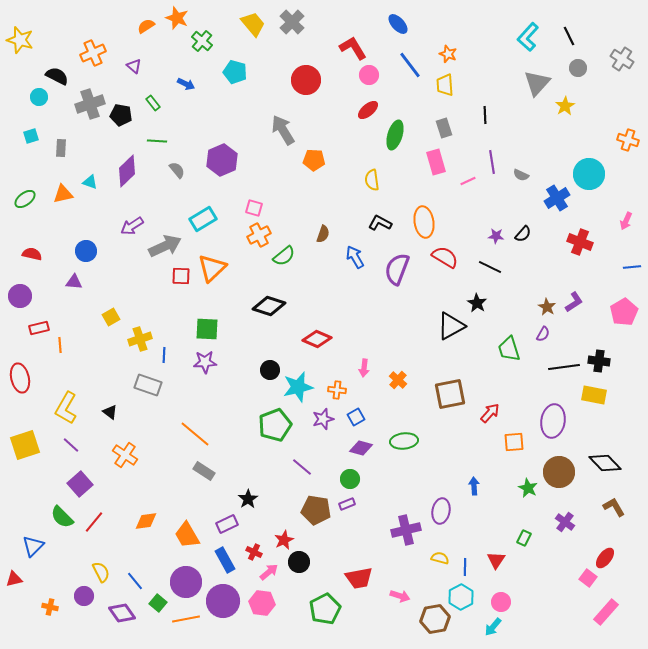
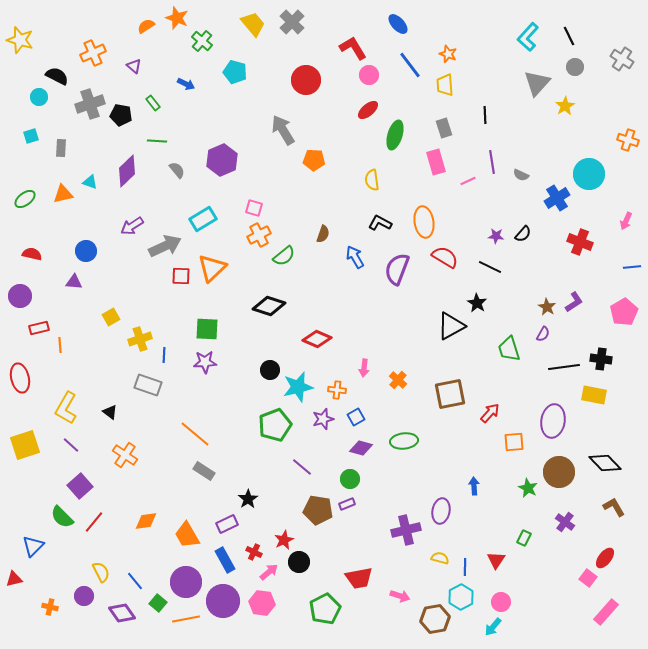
gray circle at (578, 68): moved 3 px left, 1 px up
black cross at (599, 361): moved 2 px right, 2 px up
purple square at (80, 484): moved 2 px down
brown pentagon at (316, 510): moved 2 px right
